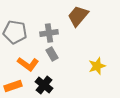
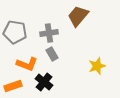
orange L-shape: moved 1 px left; rotated 15 degrees counterclockwise
black cross: moved 3 px up
